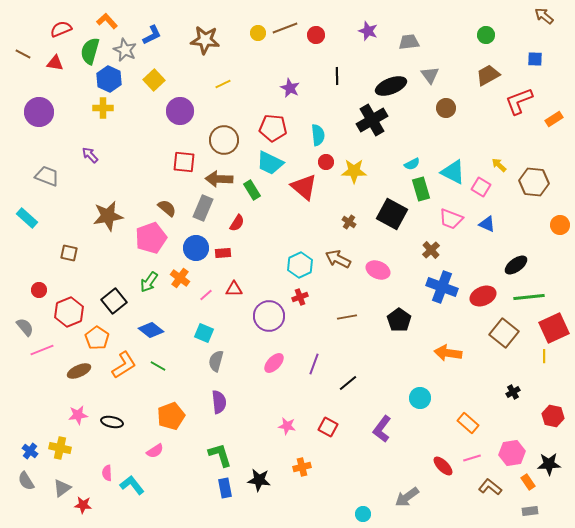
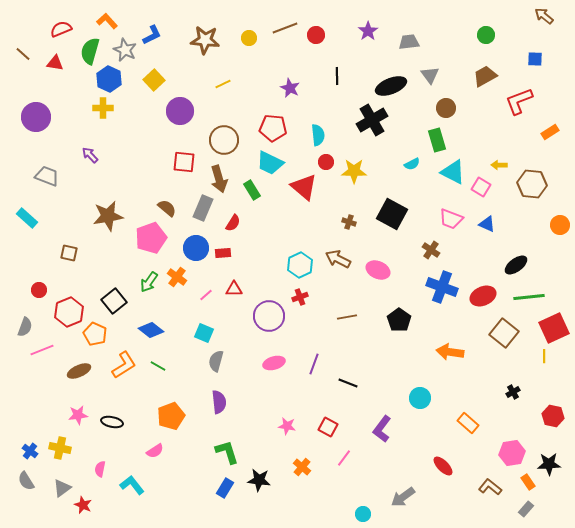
purple star at (368, 31): rotated 18 degrees clockwise
yellow circle at (258, 33): moved 9 px left, 5 px down
brown line at (23, 54): rotated 14 degrees clockwise
brown trapezoid at (488, 75): moved 3 px left, 1 px down
purple circle at (39, 112): moved 3 px left, 5 px down
orange rectangle at (554, 119): moved 4 px left, 13 px down
yellow arrow at (499, 165): rotated 42 degrees counterclockwise
brown arrow at (219, 179): rotated 108 degrees counterclockwise
brown hexagon at (534, 182): moved 2 px left, 2 px down
green rectangle at (421, 189): moved 16 px right, 49 px up
brown cross at (349, 222): rotated 16 degrees counterclockwise
red semicircle at (237, 223): moved 4 px left
brown cross at (431, 250): rotated 12 degrees counterclockwise
orange cross at (180, 278): moved 3 px left, 1 px up
gray semicircle at (25, 327): rotated 60 degrees clockwise
orange pentagon at (97, 338): moved 2 px left, 4 px up; rotated 10 degrees counterclockwise
orange arrow at (448, 353): moved 2 px right, 1 px up
pink ellipse at (274, 363): rotated 30 degrees clockwise
black line at (348, 383): rotated 60 degrees clockwise
green L-shape at (220, 455): moved 7 px right, 3 px up
pink line at (472, 458): moved 128 px left; rotated 36 degrees counterclockwise
orange cross at (302, 467): rotated 36 degrees counterclockwise
pink semicircle at (107, 473): moved 7 px left, 4 px up; rotated 14 degrees clockwise
blue rectangle at (225, 488): rotated 42 degrees clockwise
gray arrow at (407, 497): moved 4 px left
red star at (83, 505): rotated 18 degrees clockwise
gray rectangle at (530, 511): moved 4 px left, 2 px up; rotated 42 degrees counterclockwise
